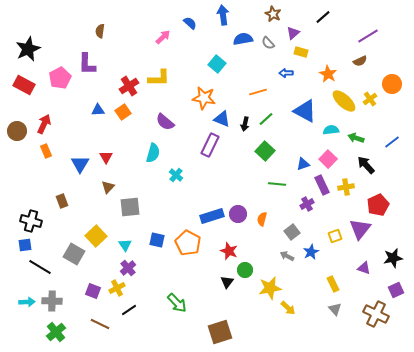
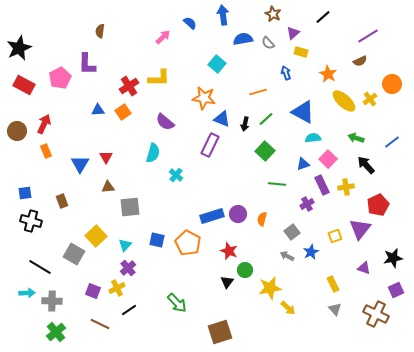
black star at (28, 49): moved 9 px left, 1 px up
blue arrow at (286, 73): rotated 72 degrees clockwise
blue triangle at (305, 111): moved 2 px left, 1 px down
cyan semicircle at (331, 130): moved 18 px left, 8 px down
brown triangle at (108, 187): rotated 40 degrees clockwise
blue square at (25, 245): moved 52 px up
cyan triangle at (125, 245): rotated 16 degrees clockwise
cyan arrow at (27, 302): moved 9 px up
